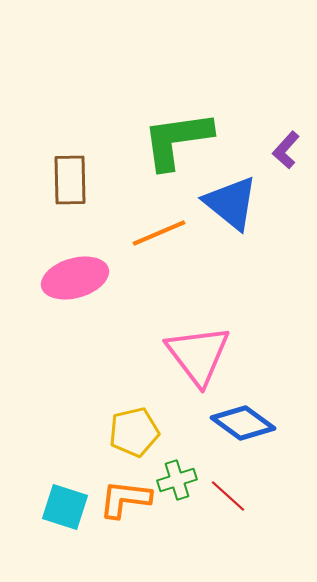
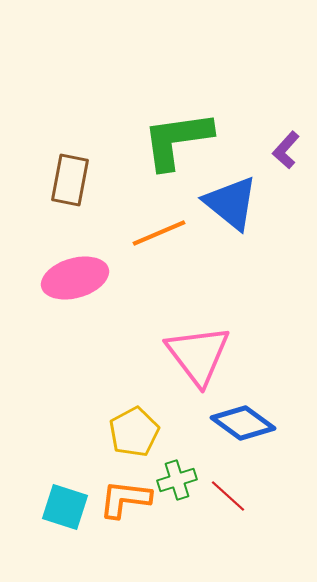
brown rectangle: rotated 12 degrees clockwise
yellow pentagon: rotated 15 degrees counterclockwise
